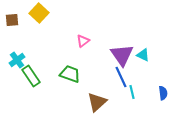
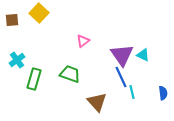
green rectangle: moved 3 px right, 3 px down; rotated 50 degrees clockwise
brown triangle: rotated 30 degrees counterclockwise
